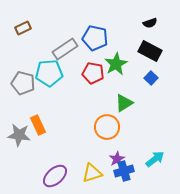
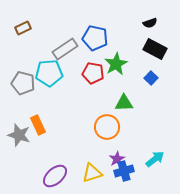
black rectangle: moved 5 px right, 2 px up
green triangle: rotated 30 degrees clockwise
gray star: rotated 10 degrees clockwise
